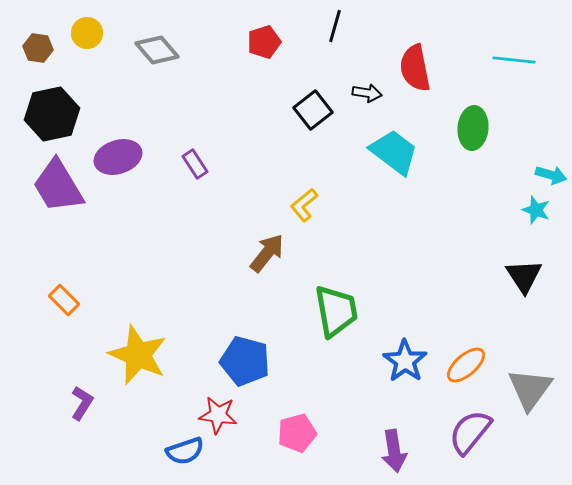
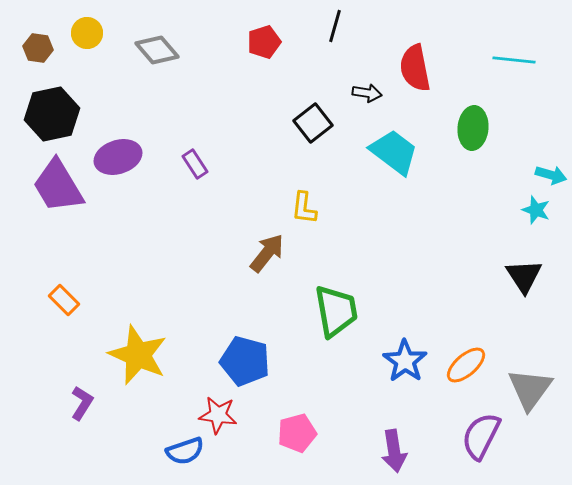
black square: moved 13 px down
yellow L-shape: moved 3 px down; rotated 44 degrees counterclockwise
purple semicircle: moved 11 px right, 4 px down; rotated 12 degrees counterclockwise
